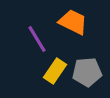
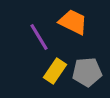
purple line: moved 2 px right, 2 px up
